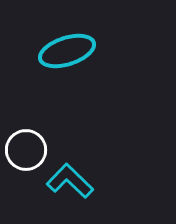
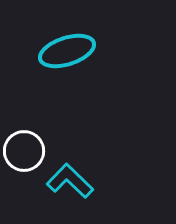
white circle: moved 2 px left, 1 px down
